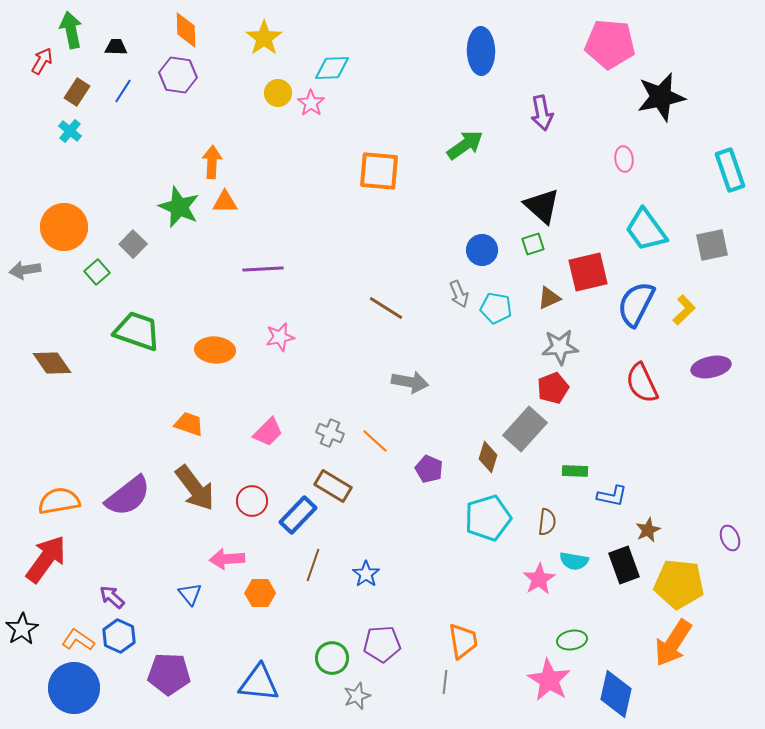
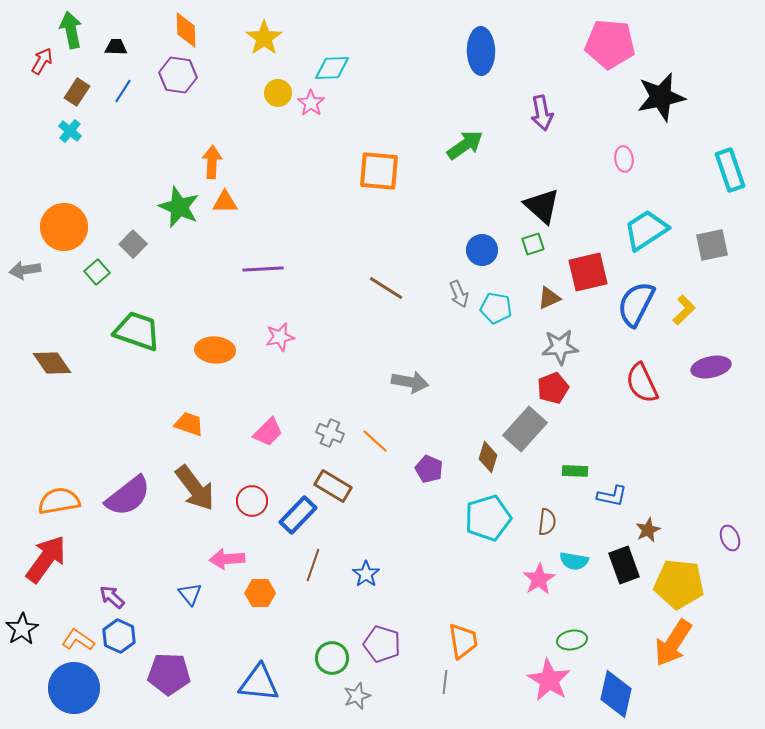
cyan trapezoid at (646, 230): rotated 93 degrees clockwise
brown line at (386, 308): moved 20 px up
purple pentagon at (382, 644): rotated 21 degrees clockwise
